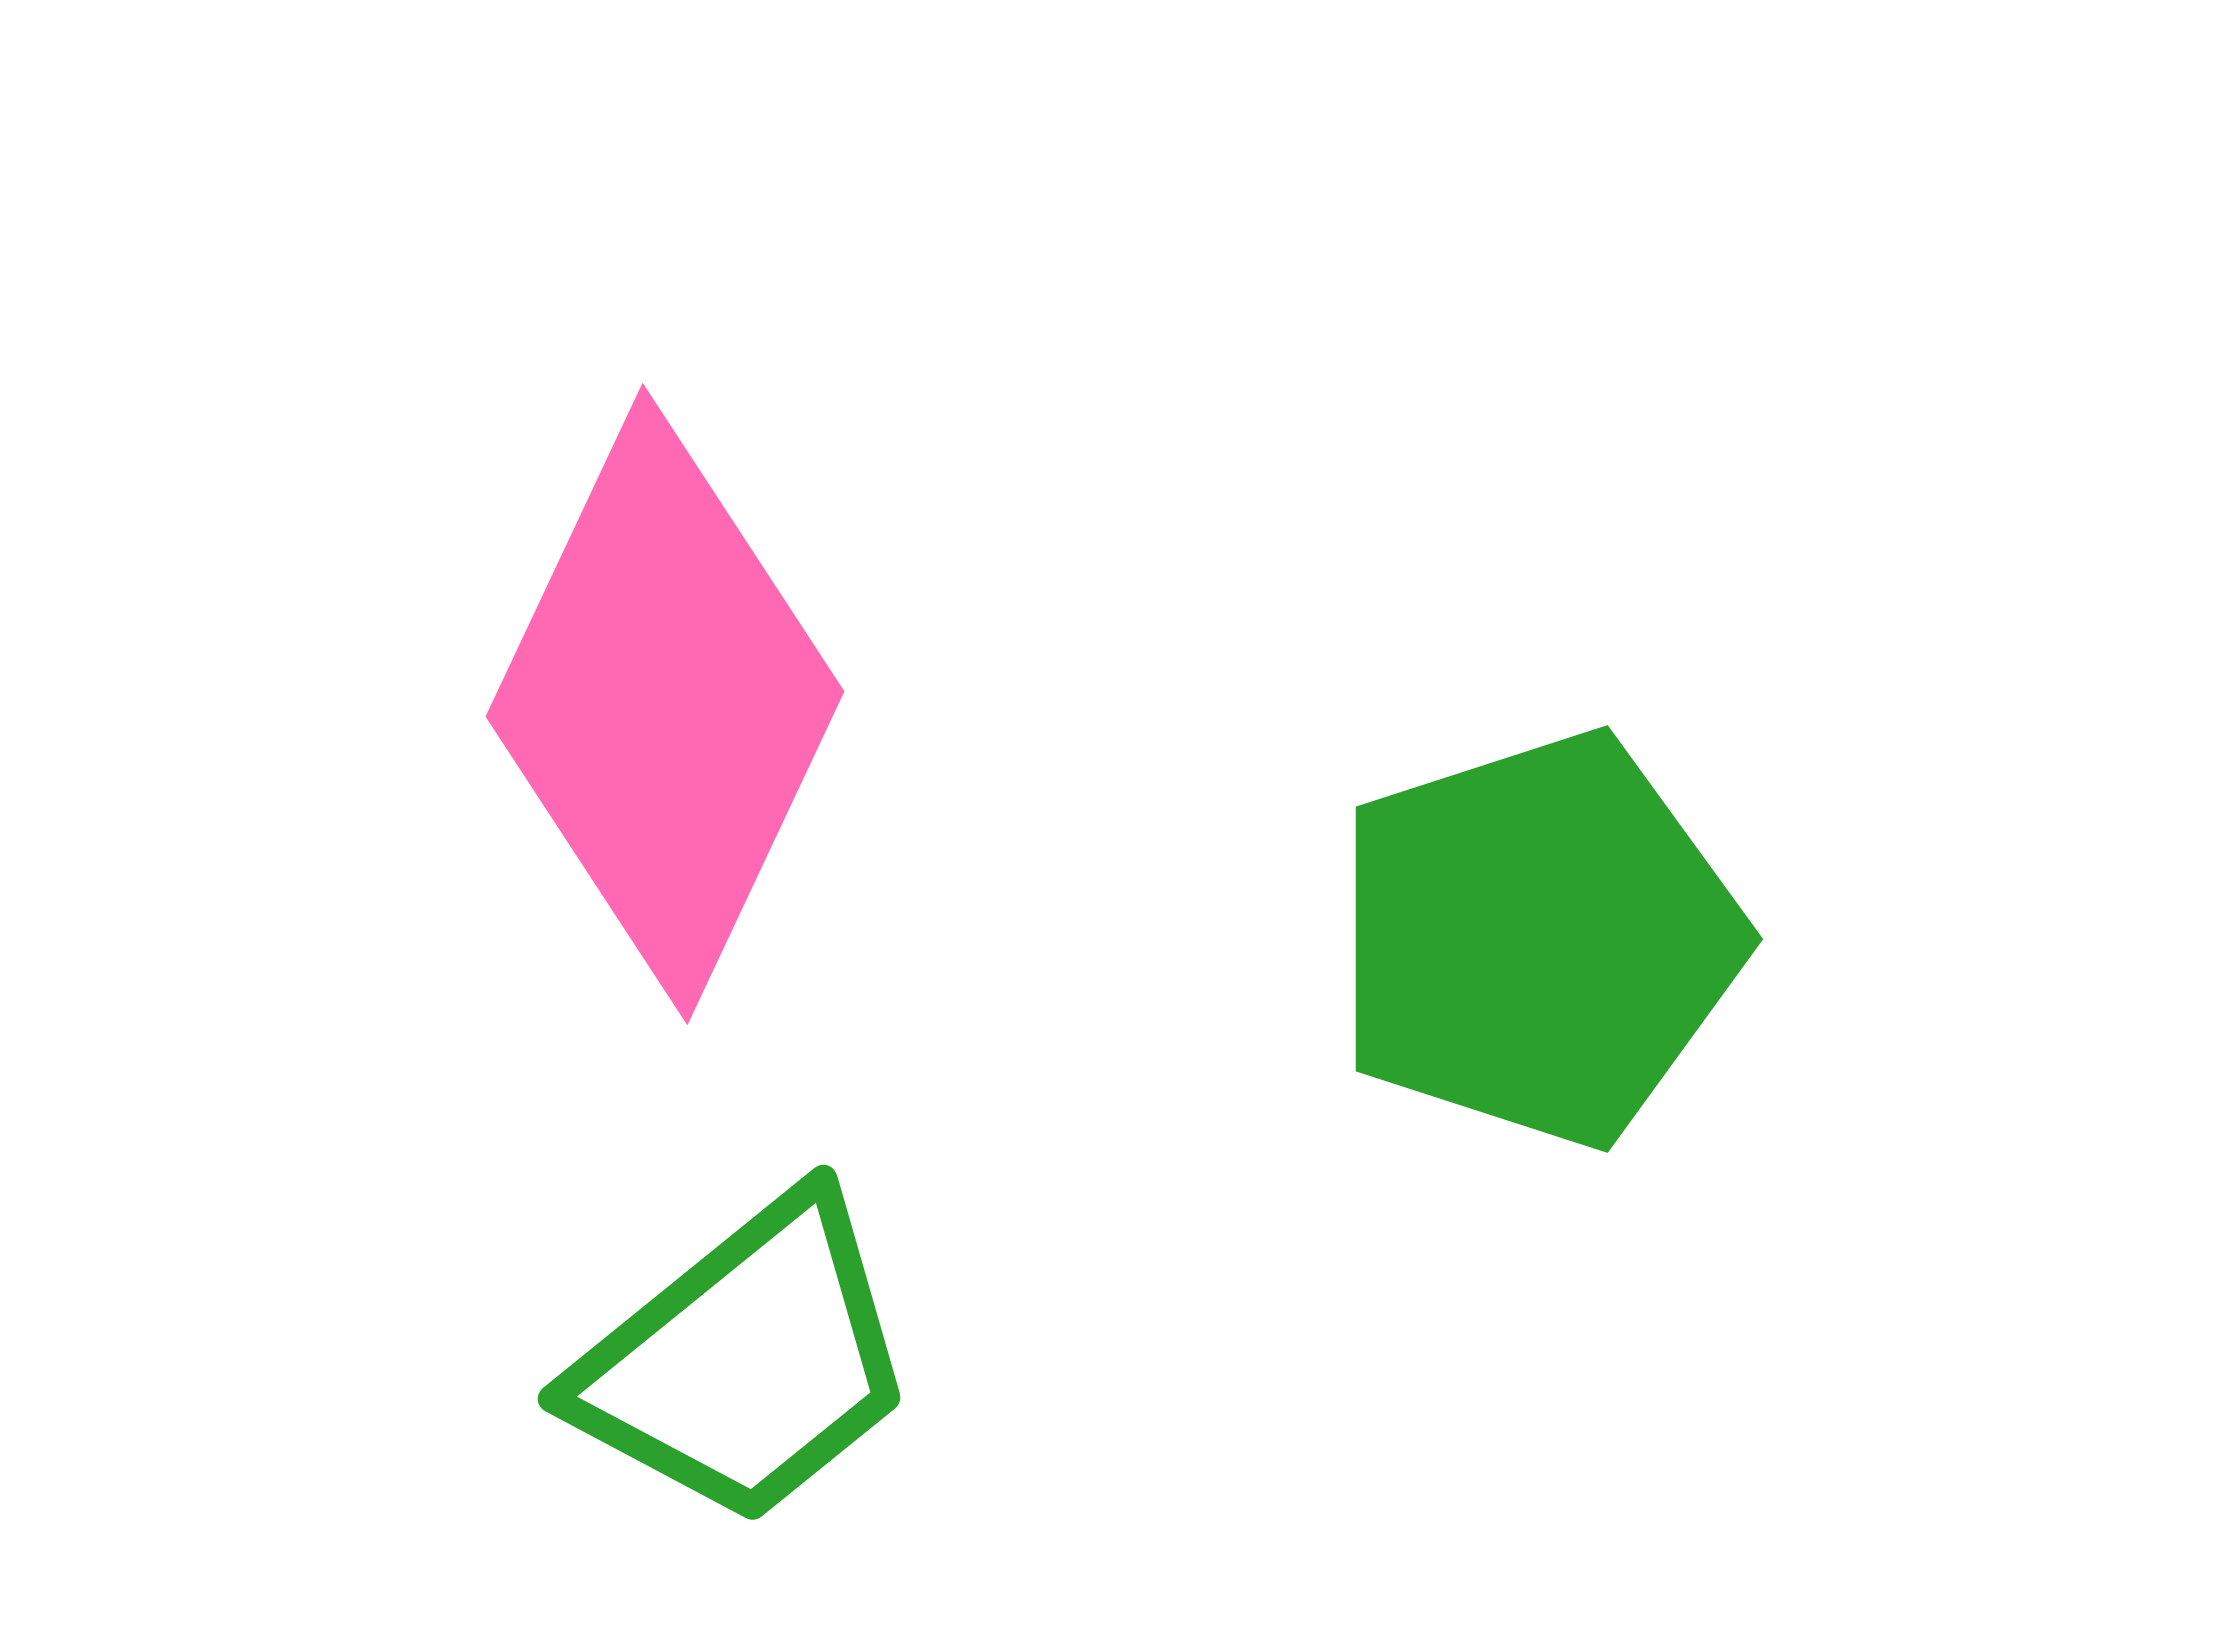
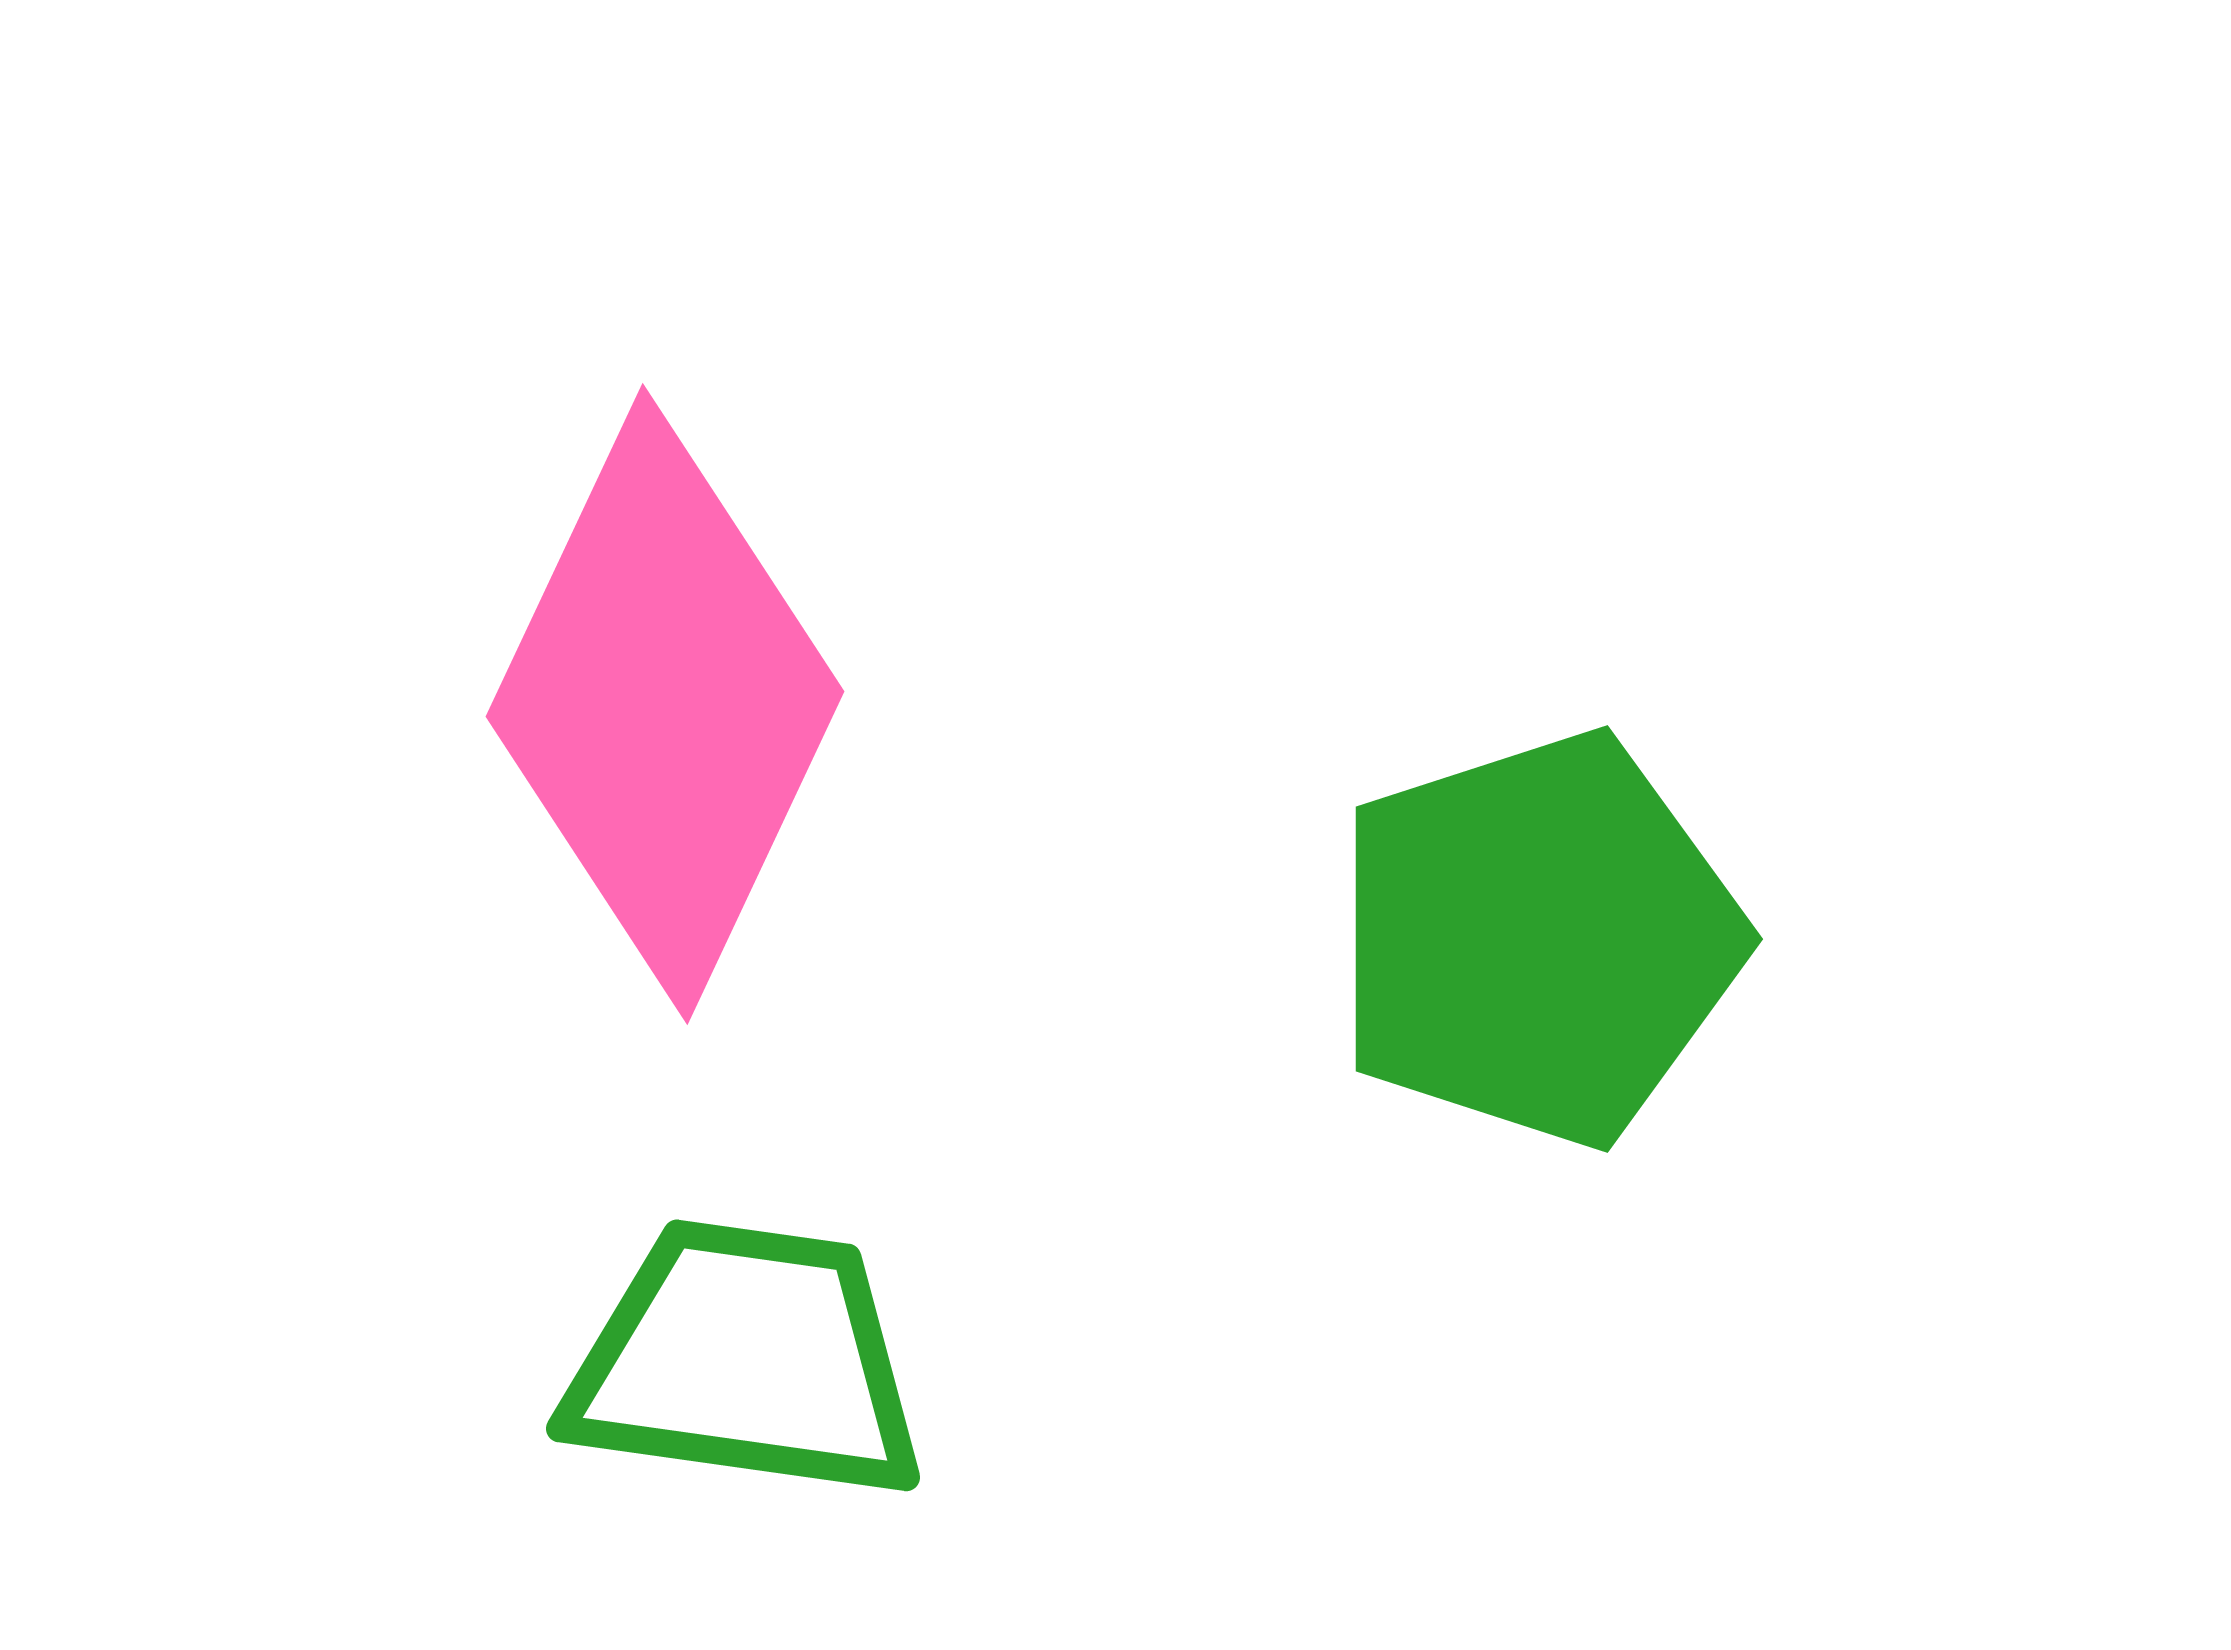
green trapezoid: rotated 133 degrees counterclockwise
